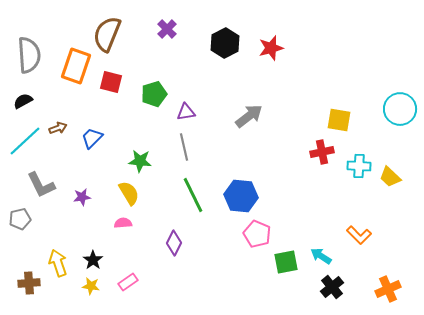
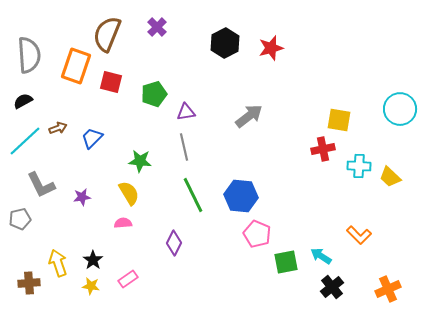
purple cross: moved 10 px left, 2 px up
red cross: moved 1 px right, 3 px up
pink rectangle: moved 3 px up
